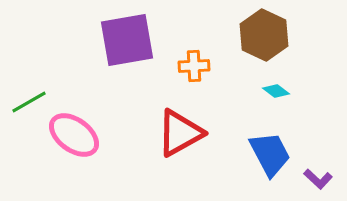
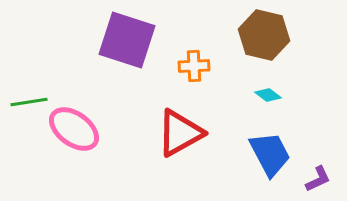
brown hexagon: rotated 12 degrees counterclockwise
purple square: rotated 28 degrees clockwise
cyan diamond: moved 8 px left, 4 px down
green line: rotated 21 degrees clockwise
pink ellipse: moved 6 px up
purple L-shape: rotated 68 degrees counterclockwise
